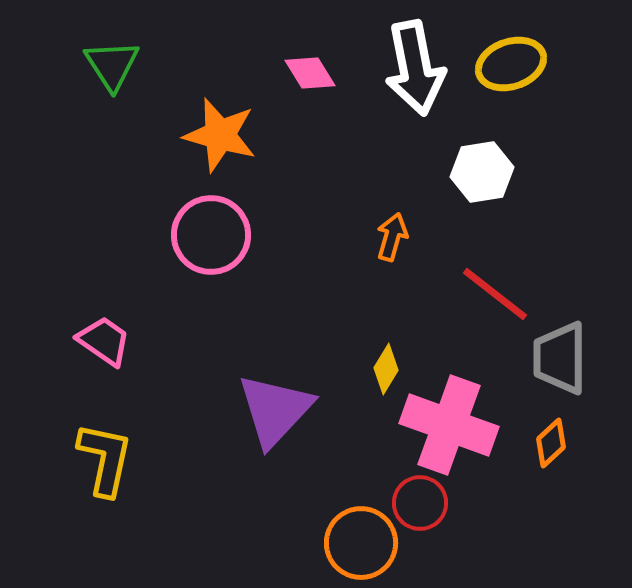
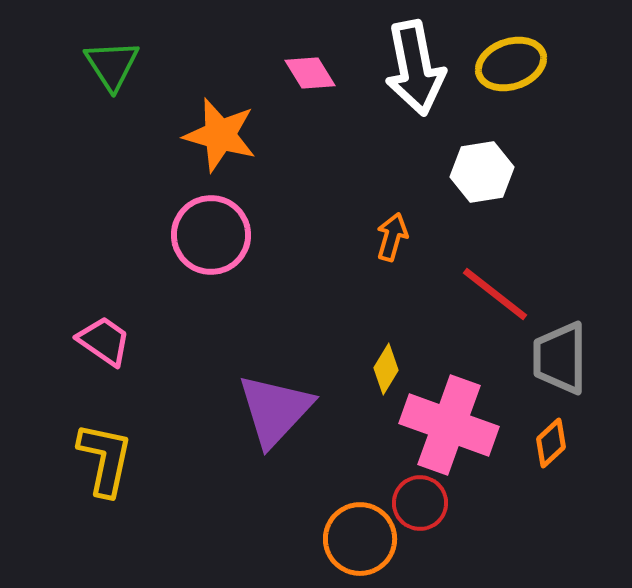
orange circle: moved 1 px left, 4 px up
